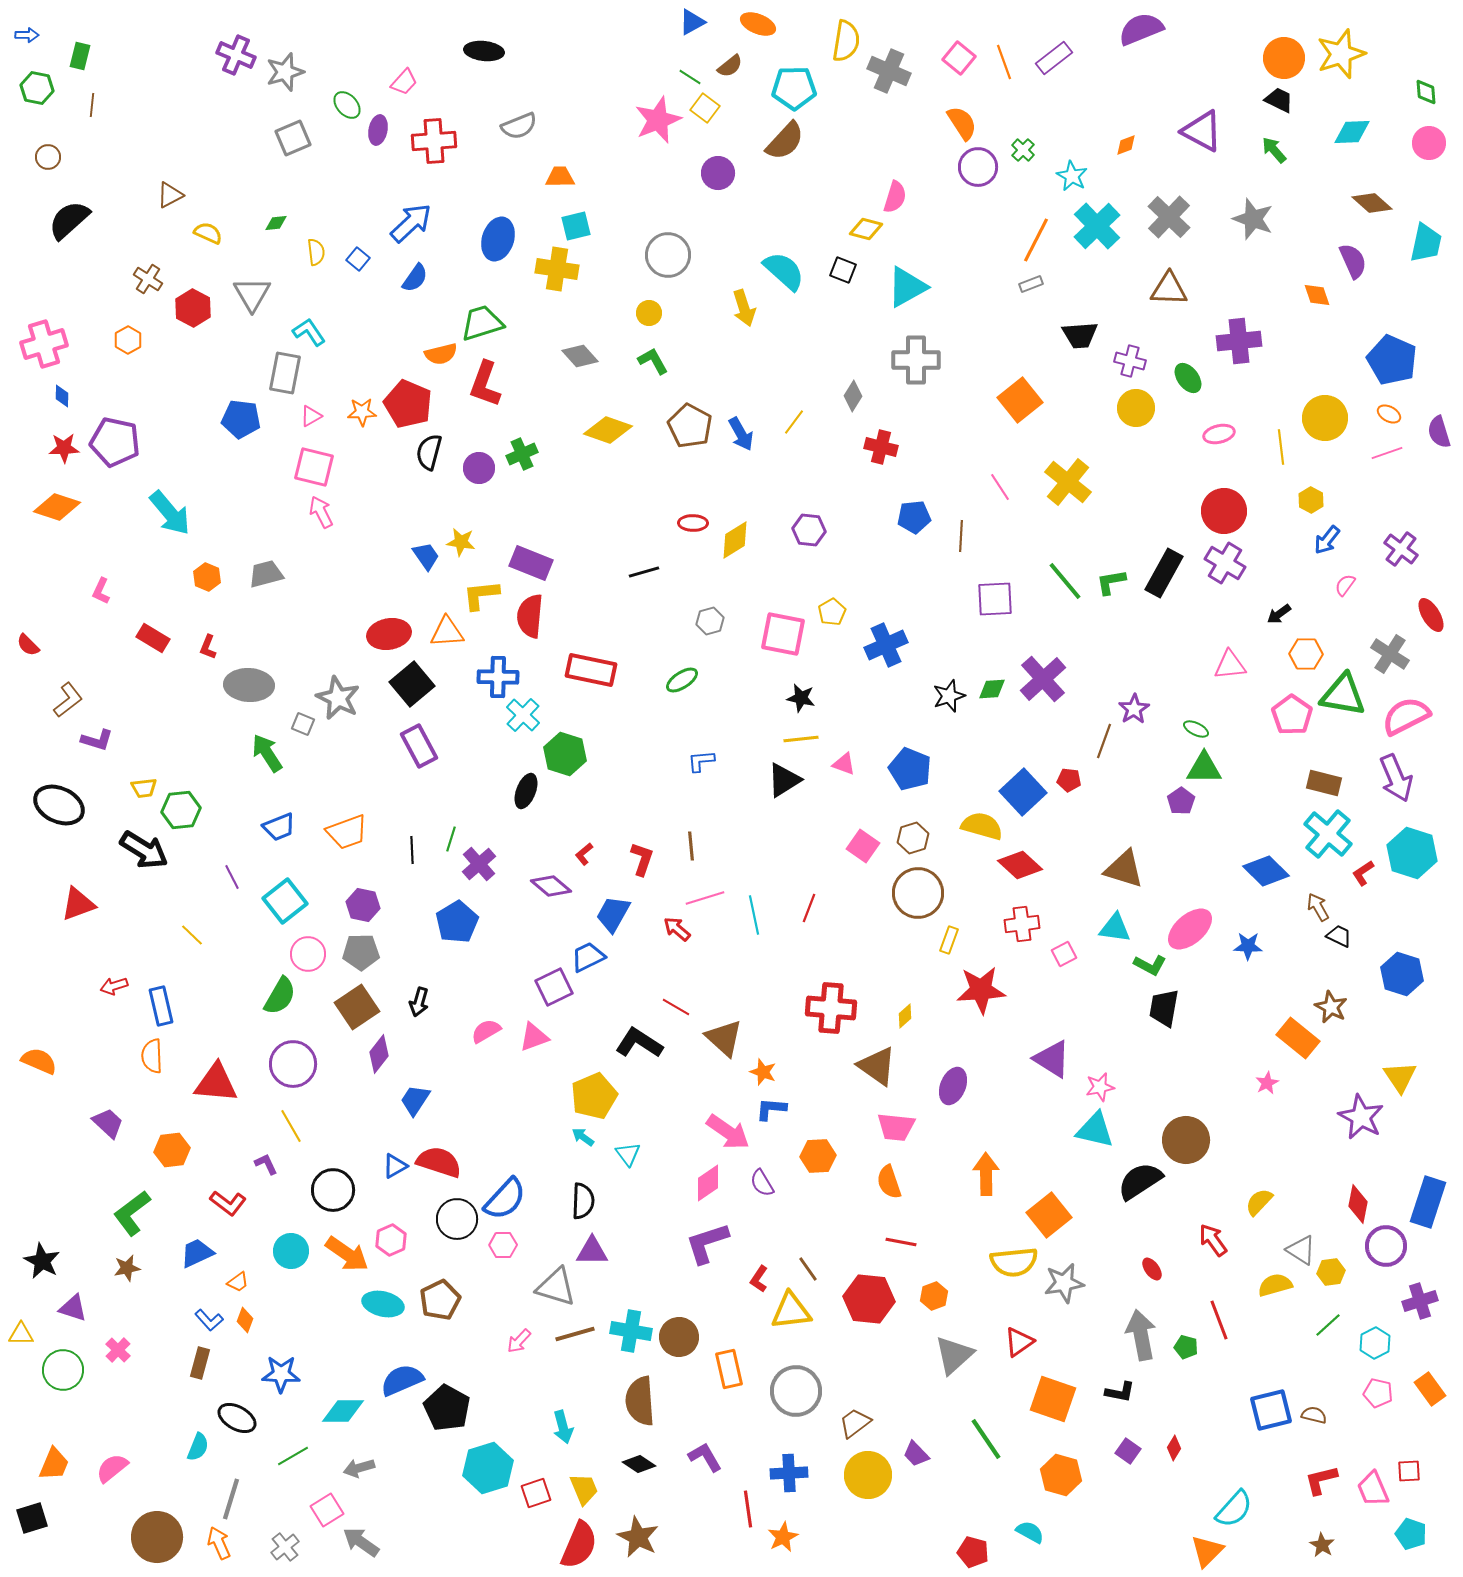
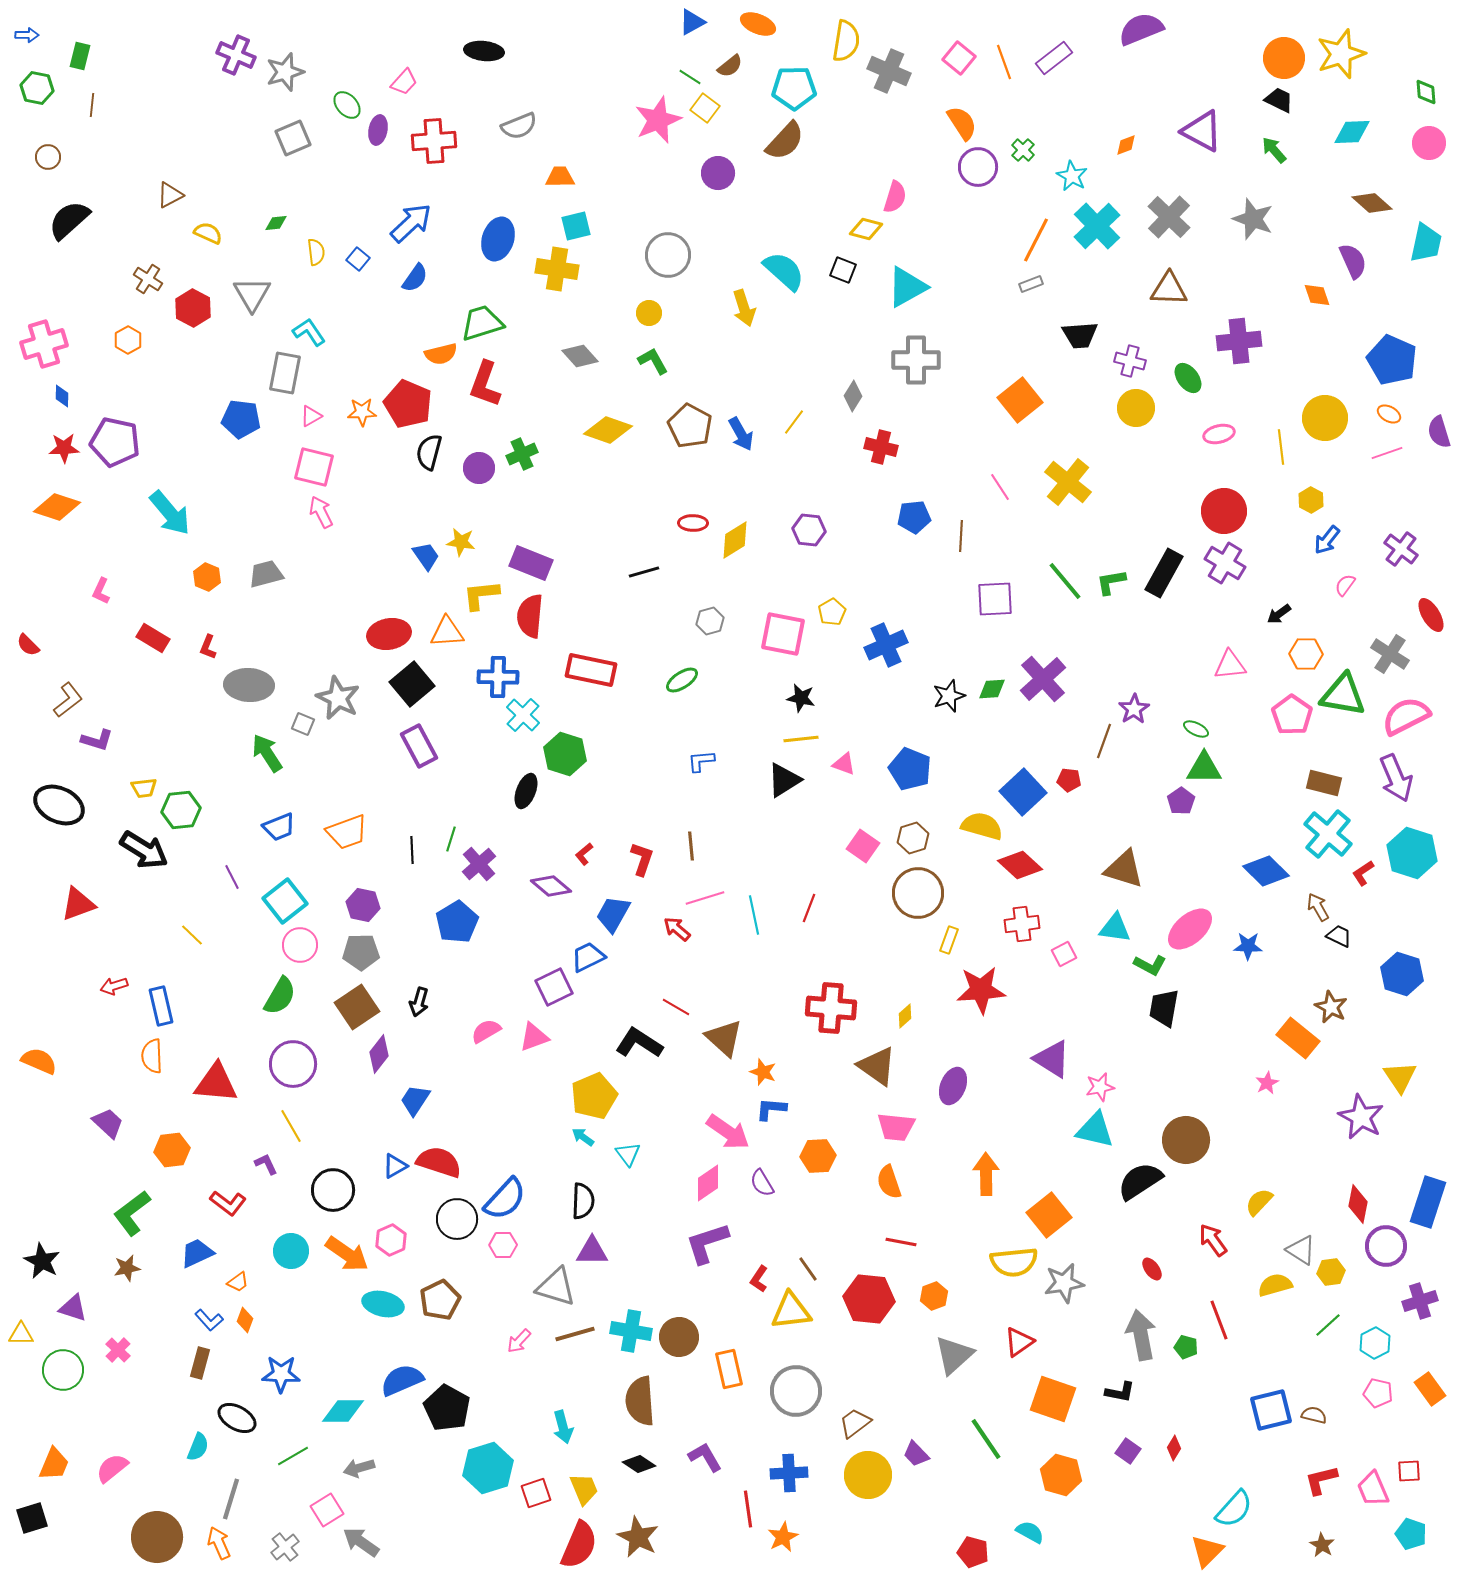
pink circle at (308, 954): moved 8 px left, 9 px up
